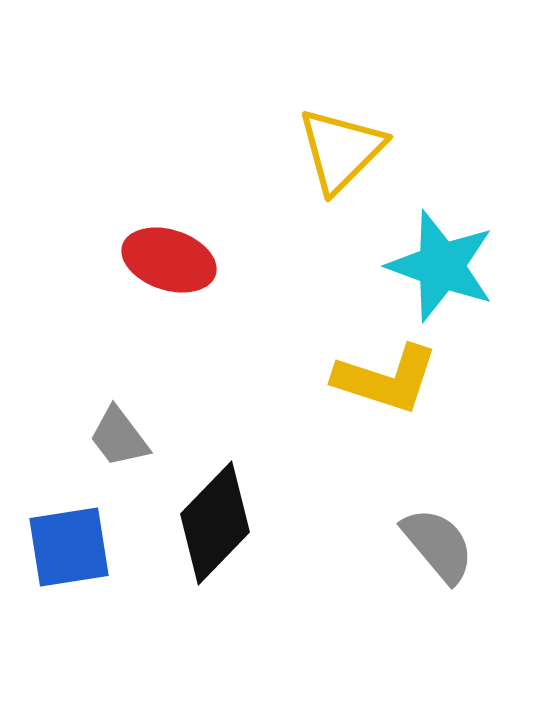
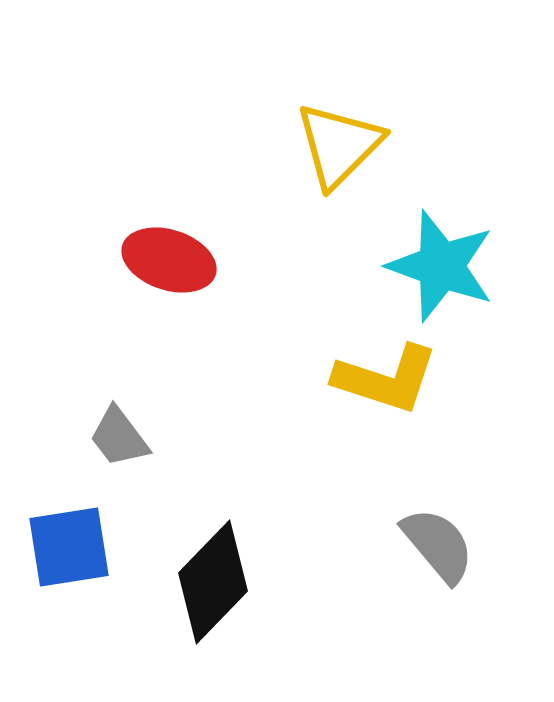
yellow triangle: moved 2 px left, 5 px up
black diamond: moved 2 px left, 59 px down
